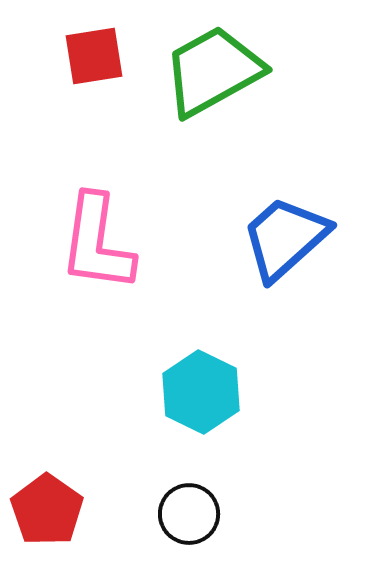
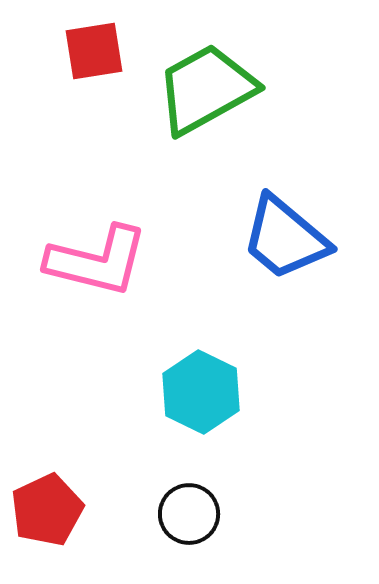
red square: moved 5 px up
green trapezoid: moved 7 px left, 18 px down
blue trapezoid: rotated 98 degrees counterclockwise
pink L-shape: moved 18 px down; rotated 84 degrees counterclockwise
red pentagon: rotated 12 degrees clockwise
